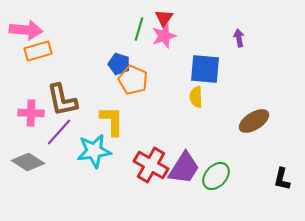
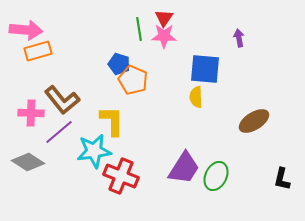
green line: rotated 25 degrees counterclockwise
pink star: rotated 20 degrees clockwise
brown L-shape: rotated 27 degrees counterclockwise
purple line: rotated 8 degrees clockwise
red cross: moved 30 px left, 11 px down; rotated 8 degrees counterclockwise
green ellipse: rotated 16 degrees counterclockwise
